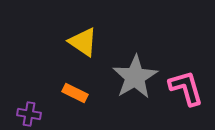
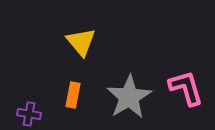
yellow triangle: moved 2 px left; rotated 16 degrees clockwise
gray star: moved 6 px left, 20 px down
orange rectangle: moved 2 px left, 2 px down; rotated 75 degrees clockwise
